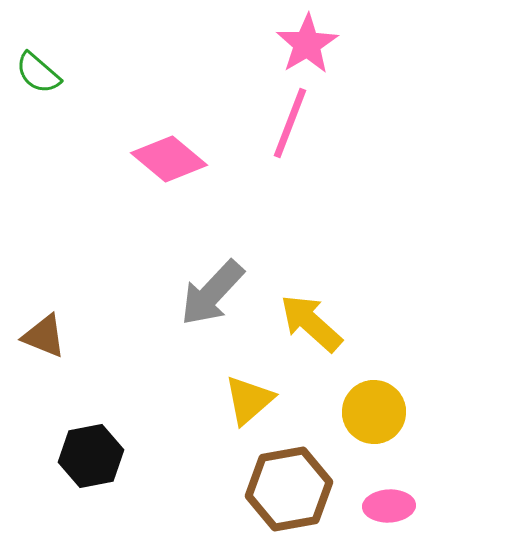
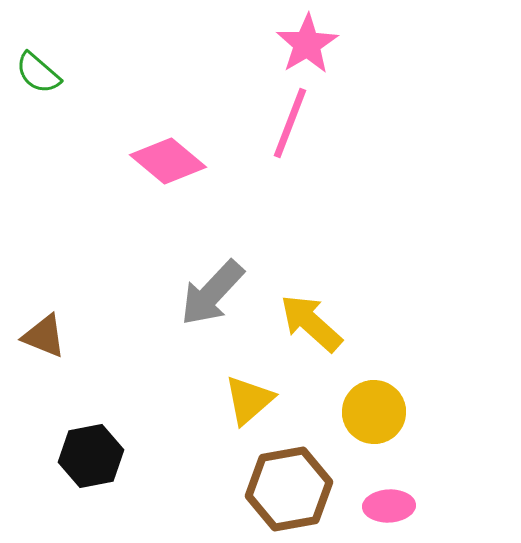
pink diamond: moved 1 px left, 2 px down
